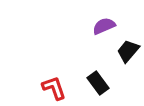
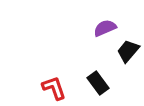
purple semicircle: moved 1 px right, 2 px down
